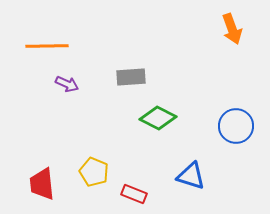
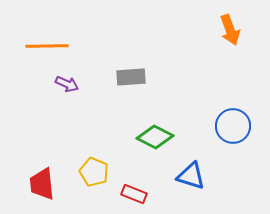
orange arrow: moved 2 px left, 1 px down
green diamond: moved 3 px left, 19 px down
blue circle: moved 3 px left
